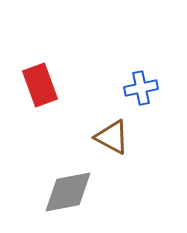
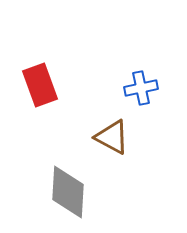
gray diamond: rotated 76 degrees counterclockwise
